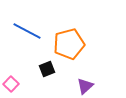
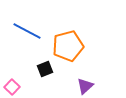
orange pentagon: moved 1 px left, 2 px down
black square: moved 2 px left
pink square: moved 1 px right, 3 px down
